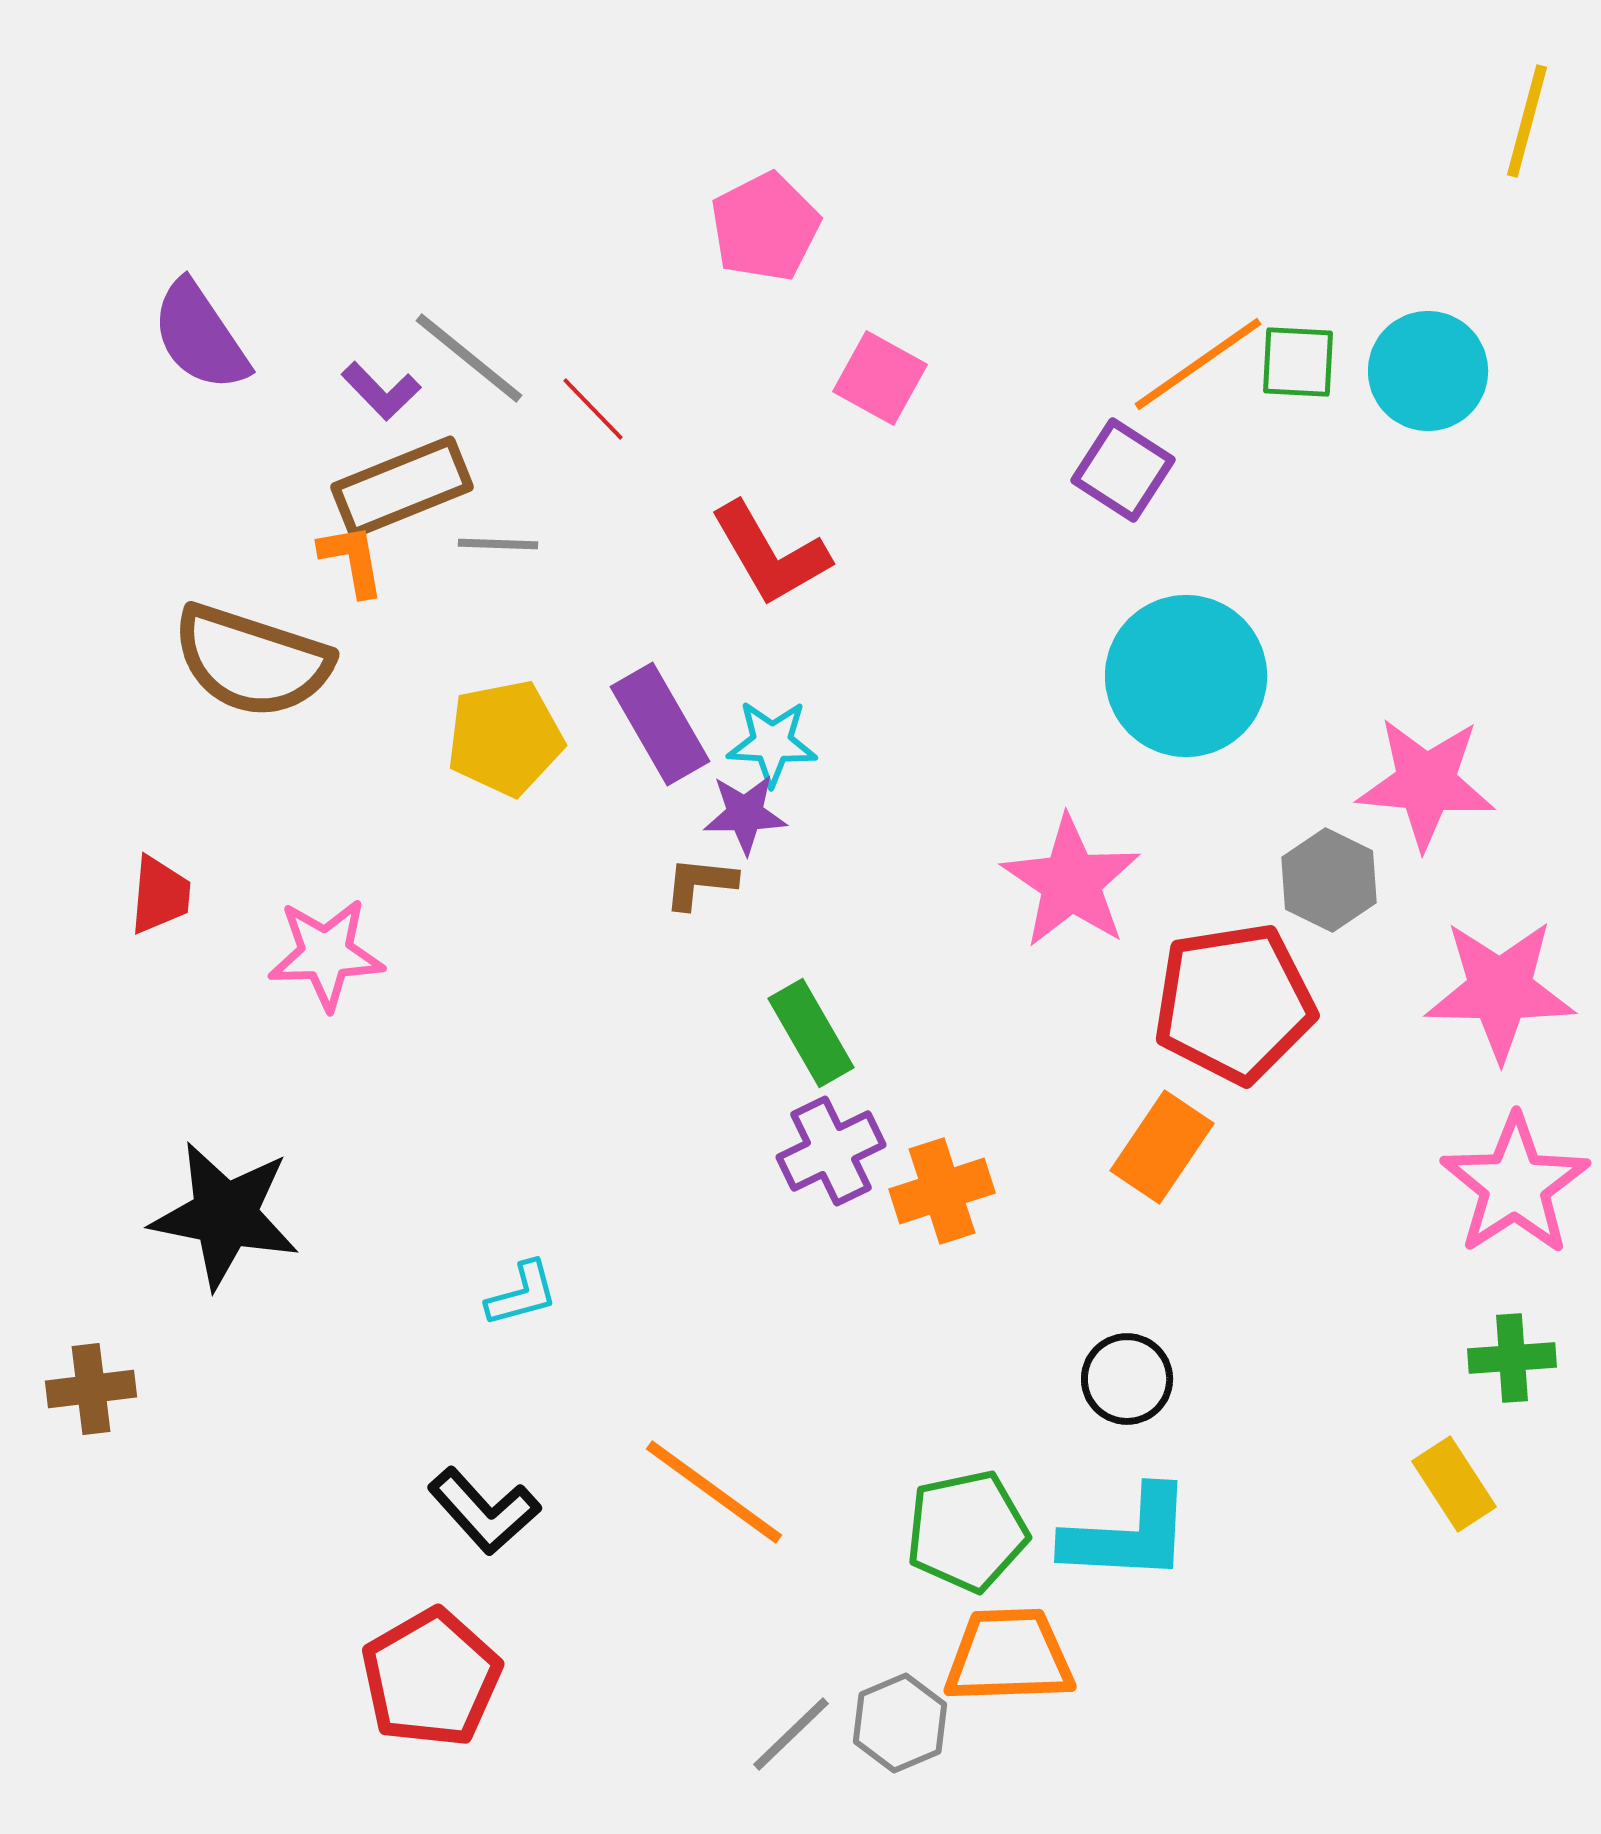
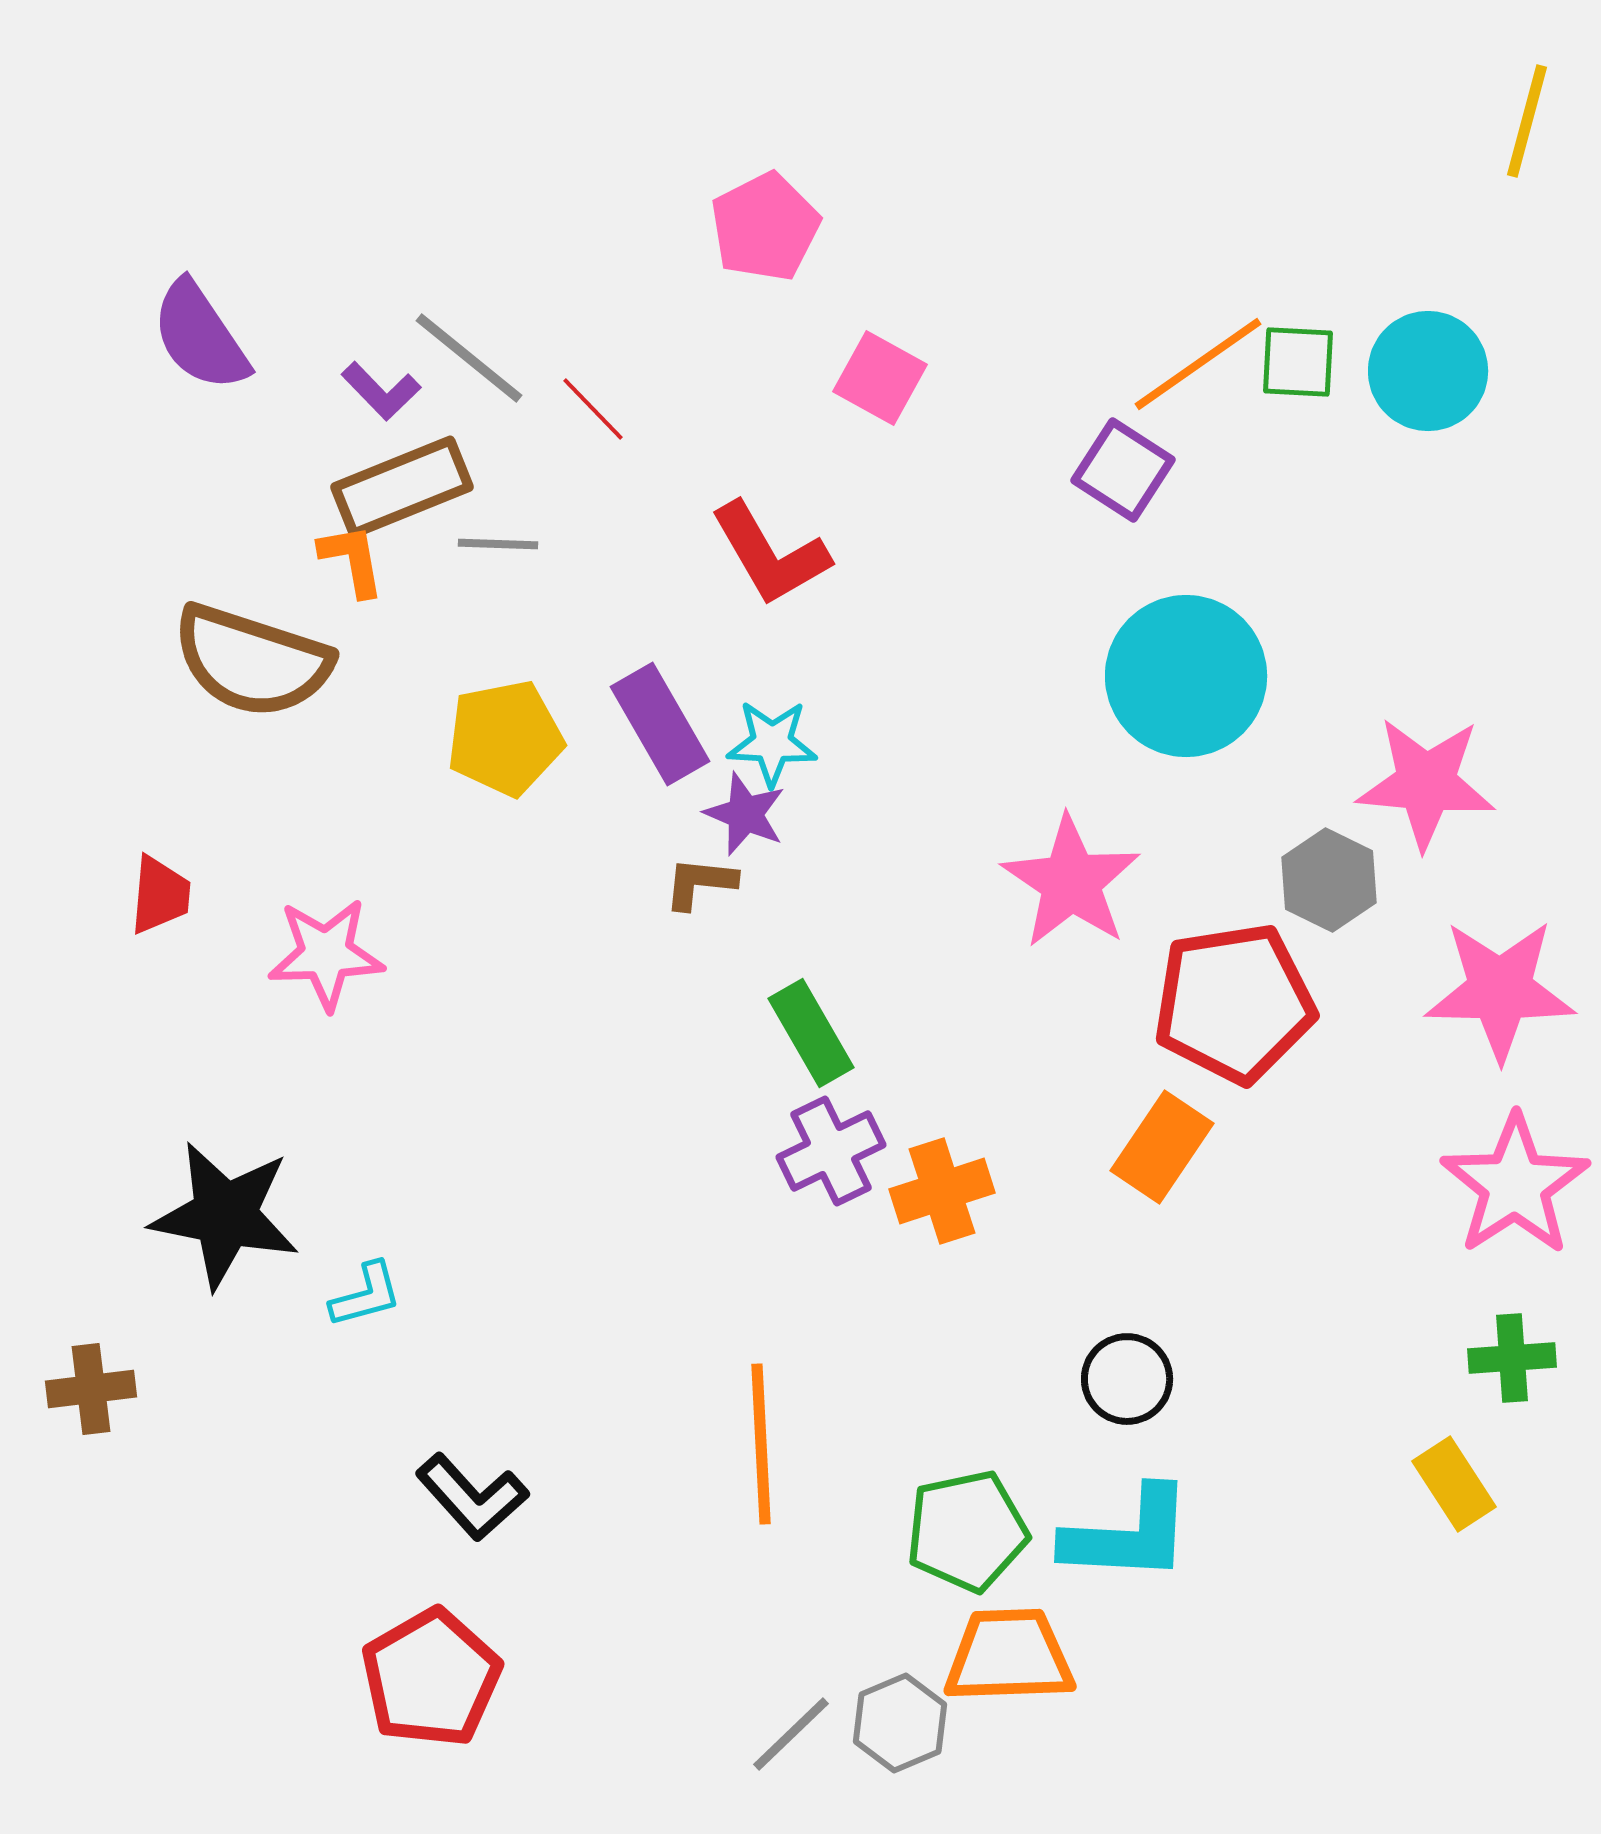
purple star at (745, 814): rotated 24 degrees clockwise
cyan L-shape at (522, 1294): moved 156 px left, 1 px down
orange line at (714, 1492): moved 47 px right, 48 px up; rotated 51 degrees clockwise
black L-shape at (484, 1511): moved 12 px left, 14 px up
